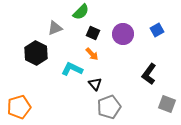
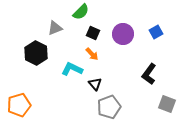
blue square: moved 1 px left, 2 px down
orange pentagon: moved 2 px up
